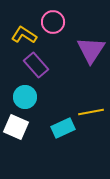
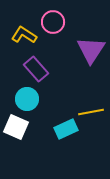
purple rectangle: moved 4 px down
cyan circle: moved 2 px right, 2 px down
cyan rectangle: moved 3 px right, 1 px down
